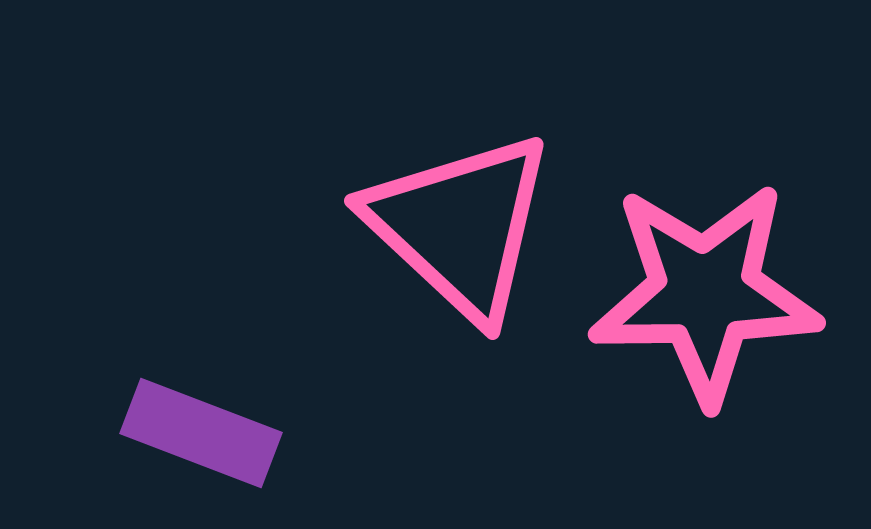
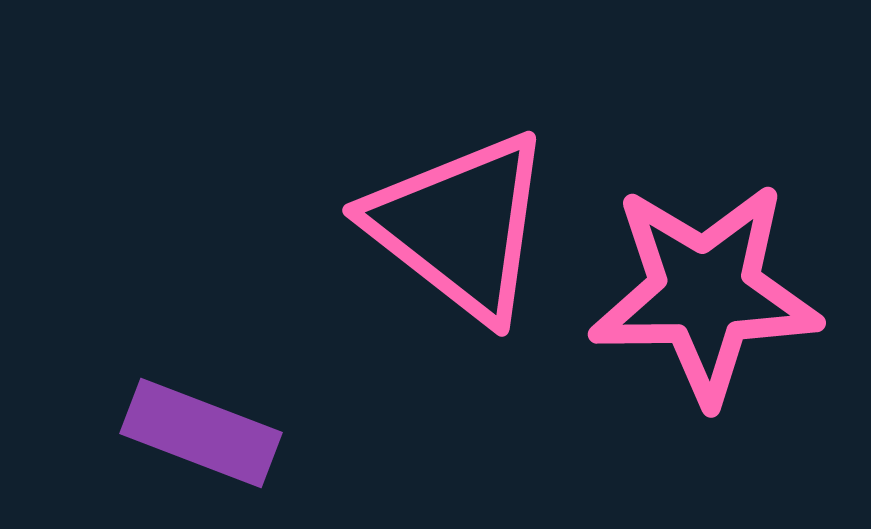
pink triangle: rotated 5 degrees counterclockwise
